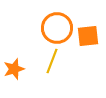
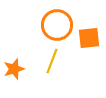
orange circle: moved 3 px up
orange square: moved 1 px right, 2 px down
